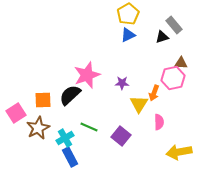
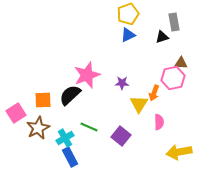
yellow pentagon: rotated 10 degrees clockwise
gray rectangle: moved 3 px up; rotated 30 degrees clockwise
